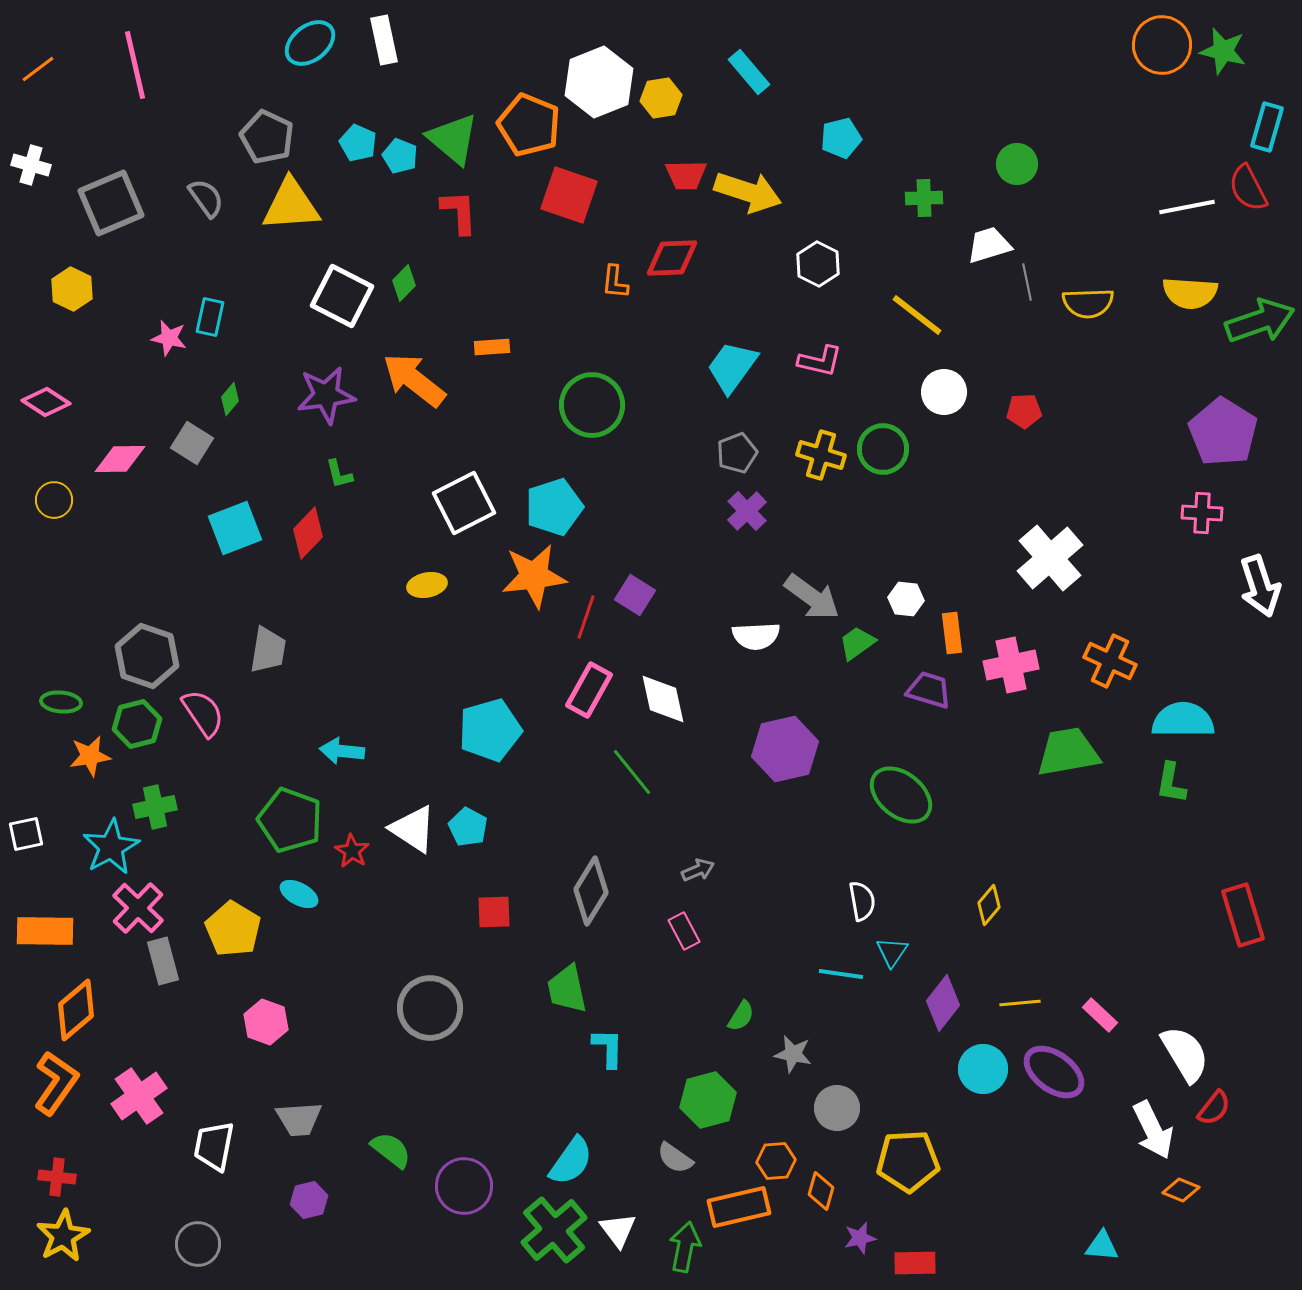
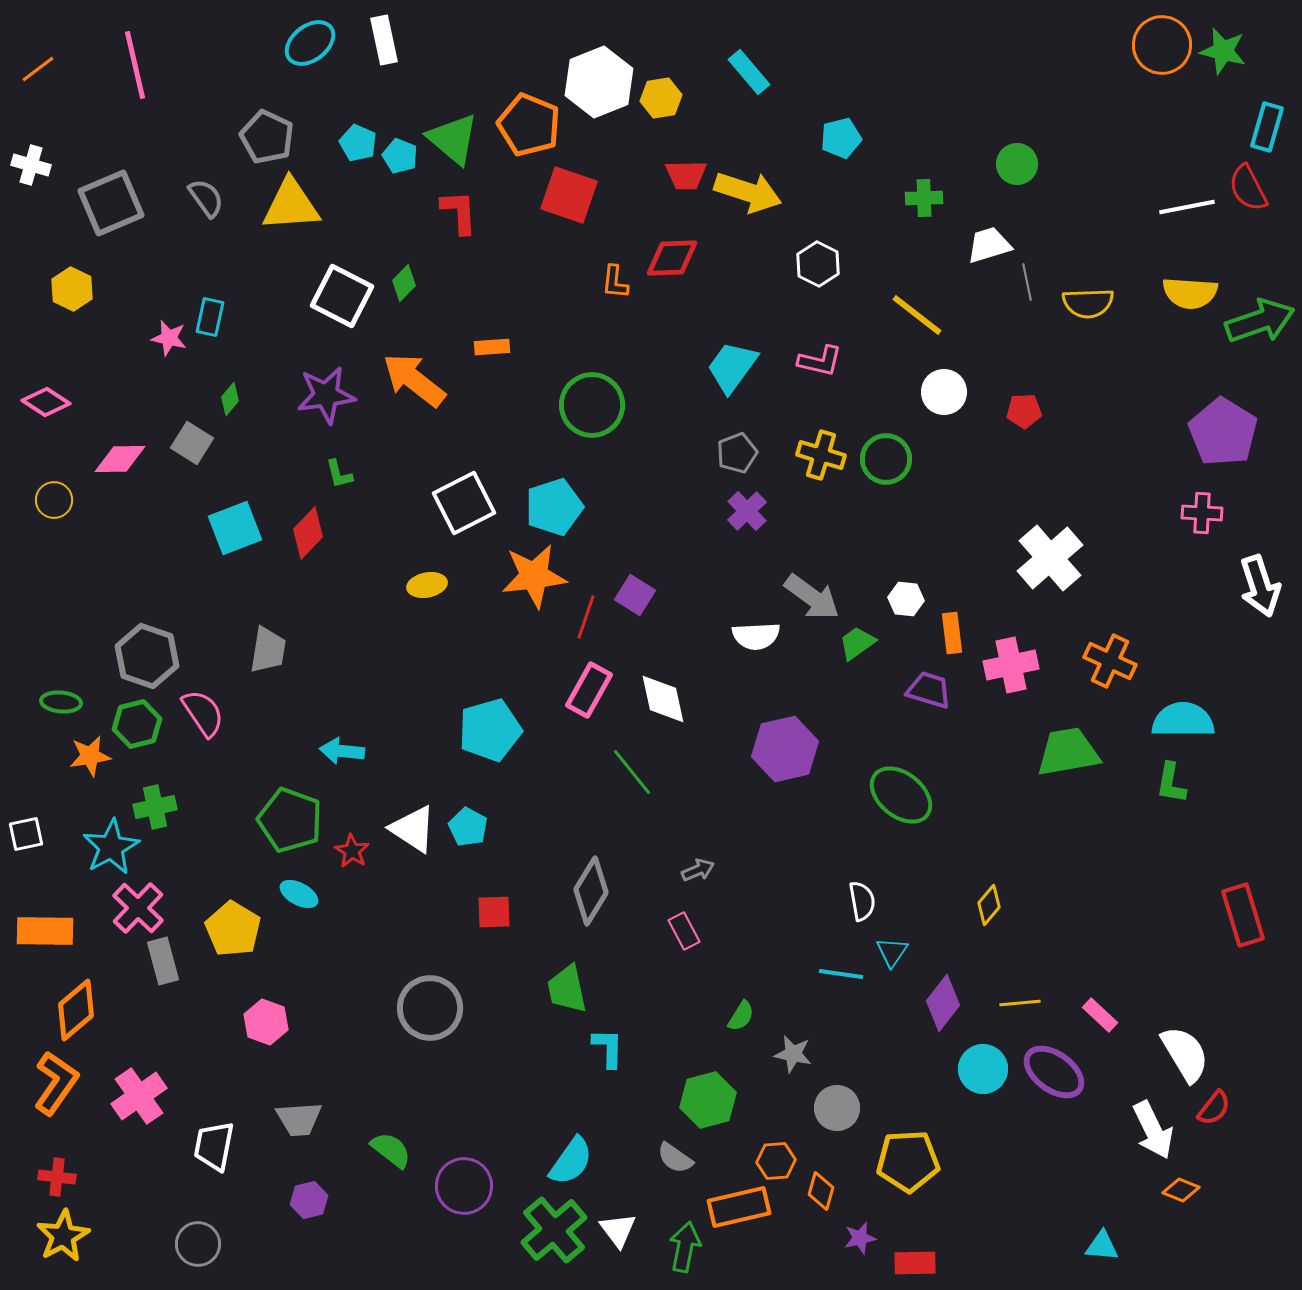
green circle at (883, 449): moved 3 px right, 10 px down
